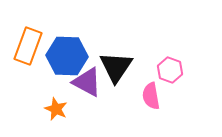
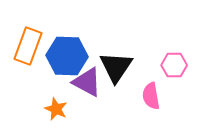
pink hexagon: moved 4 px right, 5 px up; rotated 20 degrees counterclockwise
